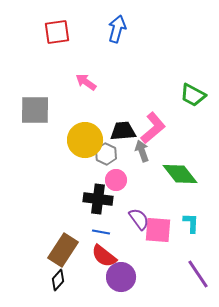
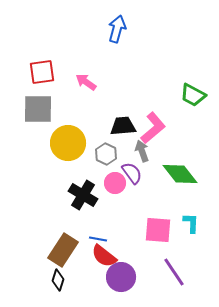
red square: moved 15 px left, 40 px down
gray square: moved 3 px right, 1 px up
black trapezoid: moved 5 px up
yellow circle: moved 17 px left, 3 px down
pink circle: moved 1 px left, 3 px down
black cross: moved 15 px left, 4 px up; rotated 24 degrees clockwise
purple semicircle: moved 7 px left, 46 px up
blue line: moved 3 px left, 7 px down
purple line: moved 24 px left, 2 px up
black diamond: rotated 25 degrees counterclockwise
